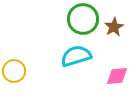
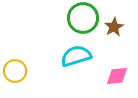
green circle: moved 1 px up
yellow circle: moved 1 px right
